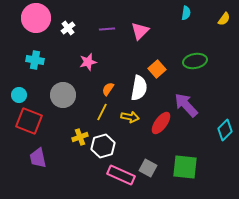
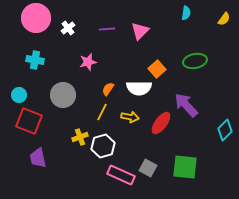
white semicircle: rotated 80 degrees clockwise
